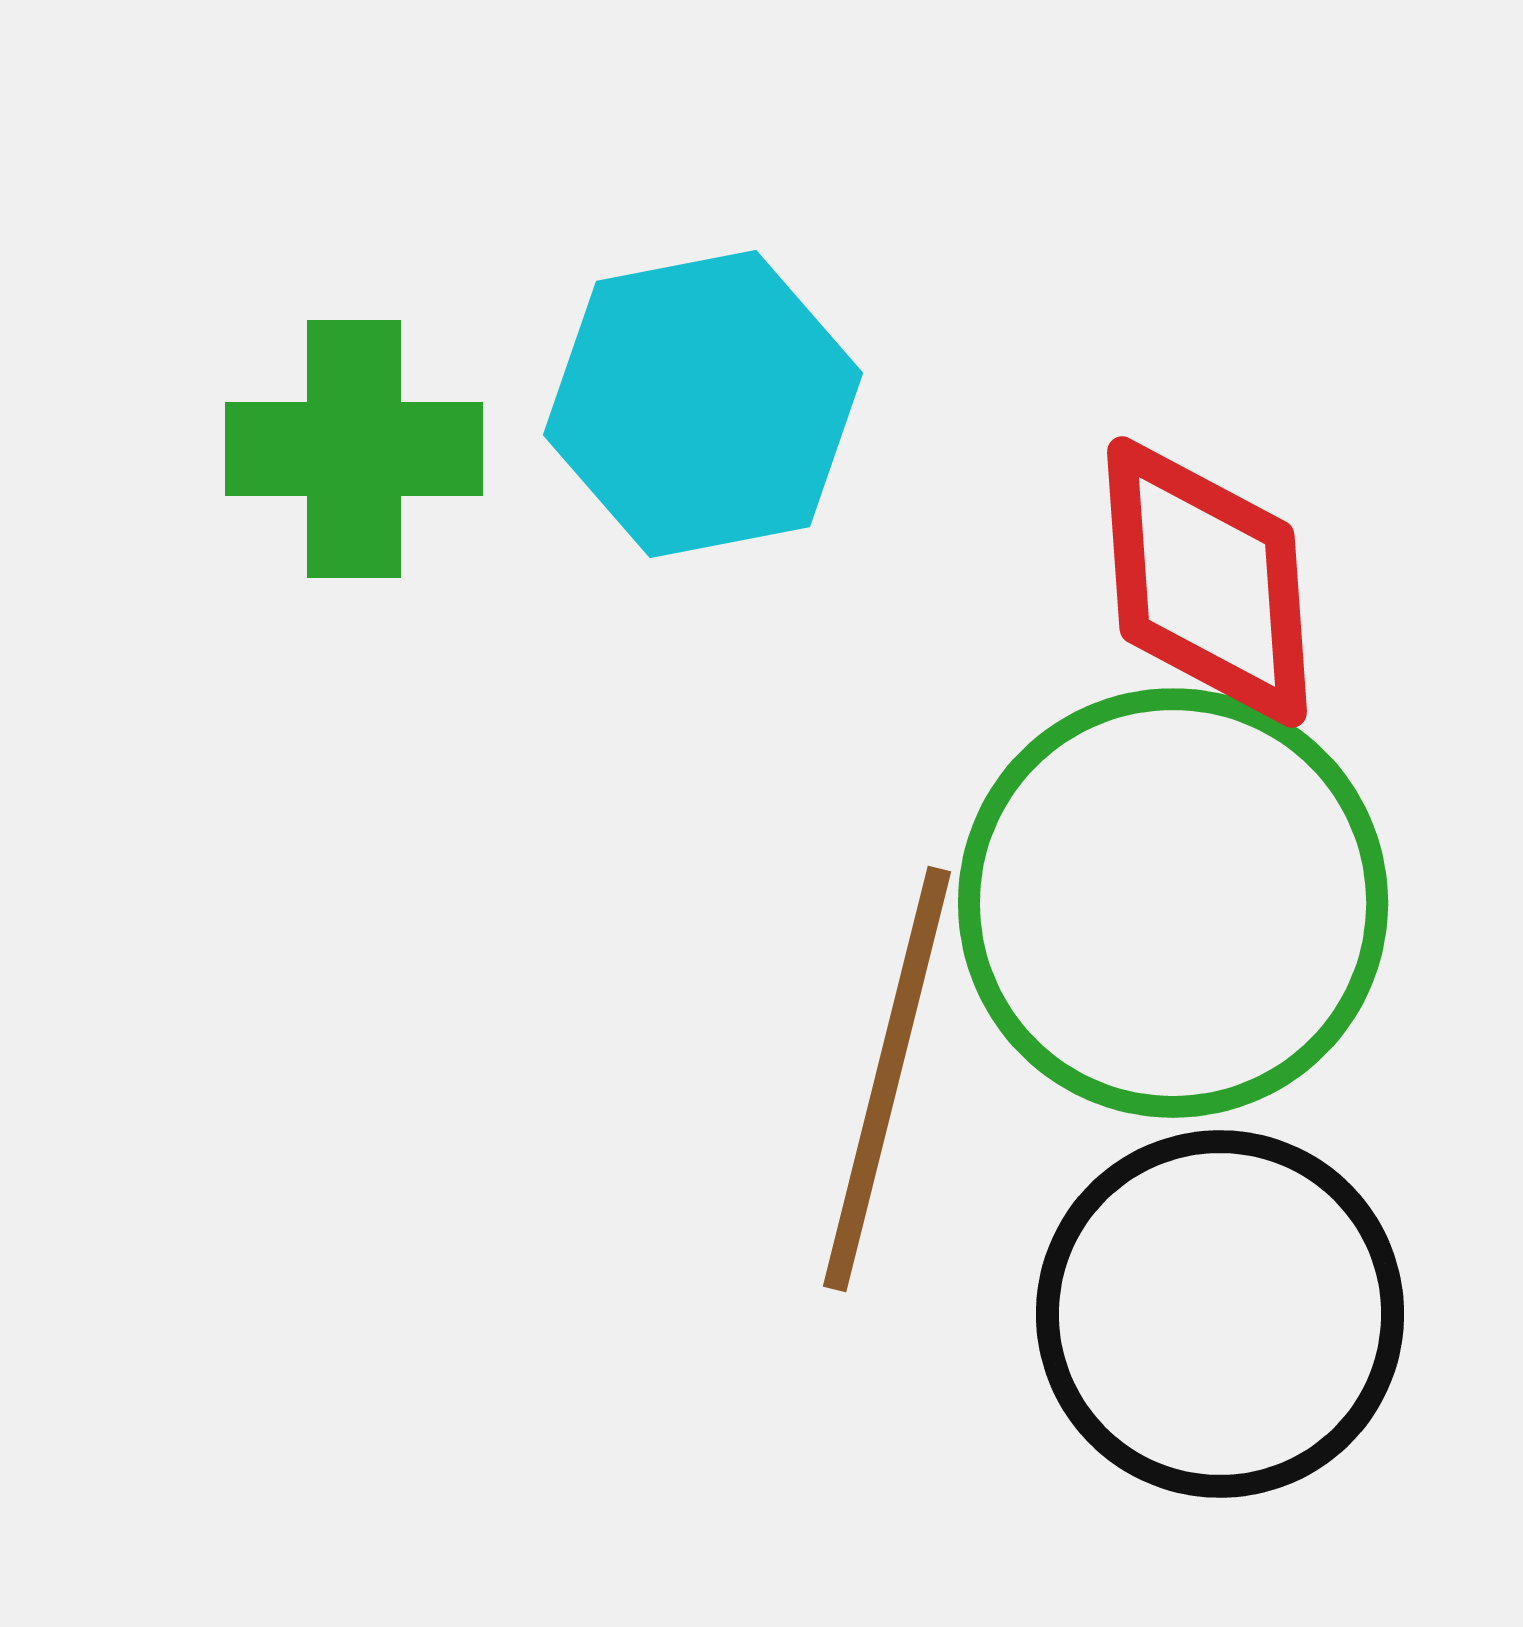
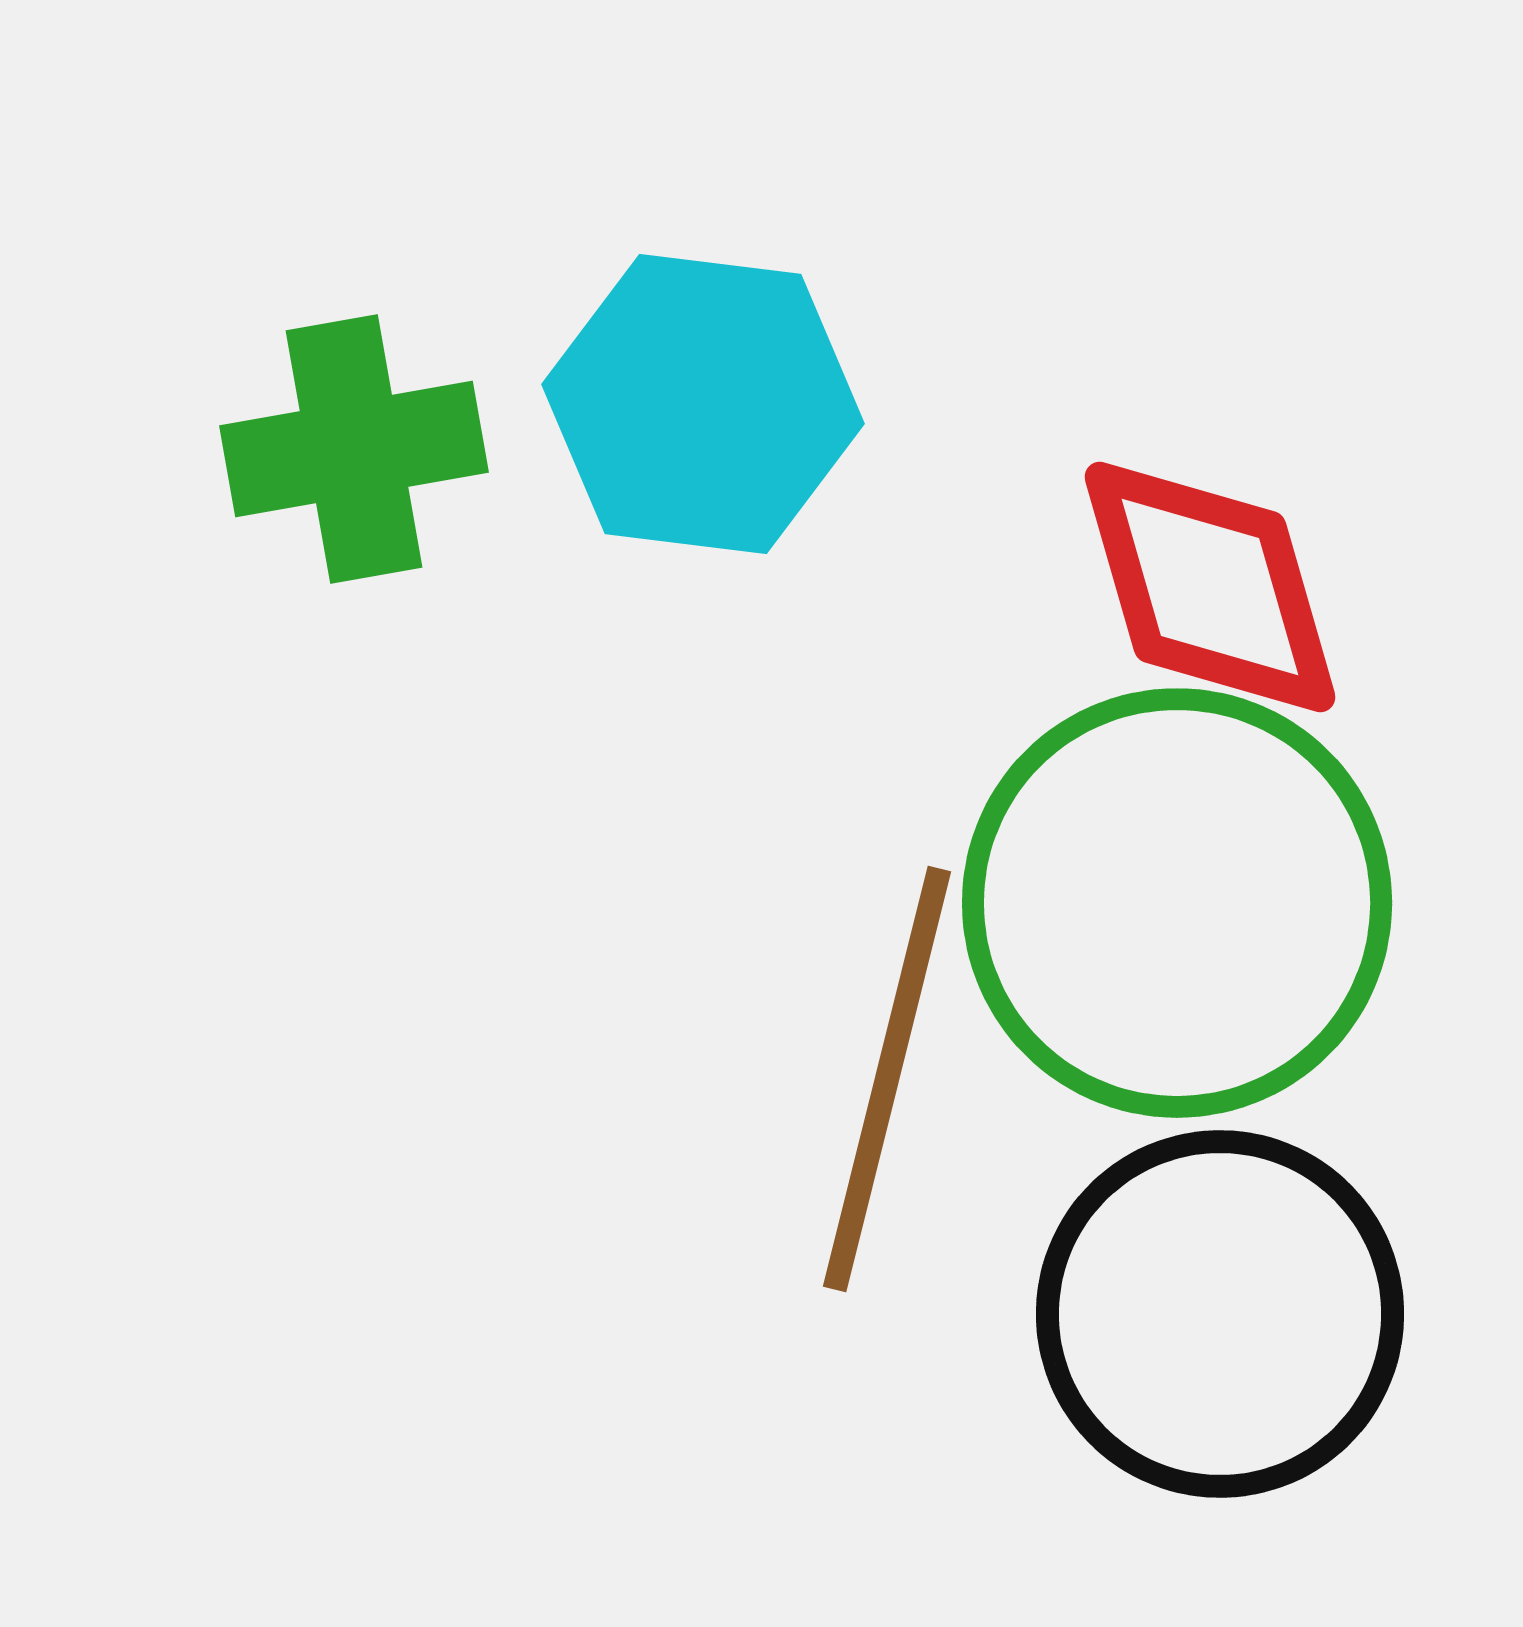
cyan hexagon: rotated 18 degrees clockwise
green cross: rotated 10 degrees counterclockwise
red diamond: moved 3 px right, 5 px down; rotated 12 degrees counterclockwise
green circle: moved 4 px right
